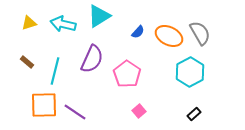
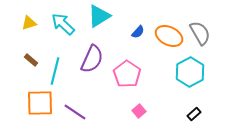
cyan arrow: rotated 30 degrees clockwise
brown rectangle: moved 4 px right, 2 px up
orange square: moved 4 px left, 2 px up
